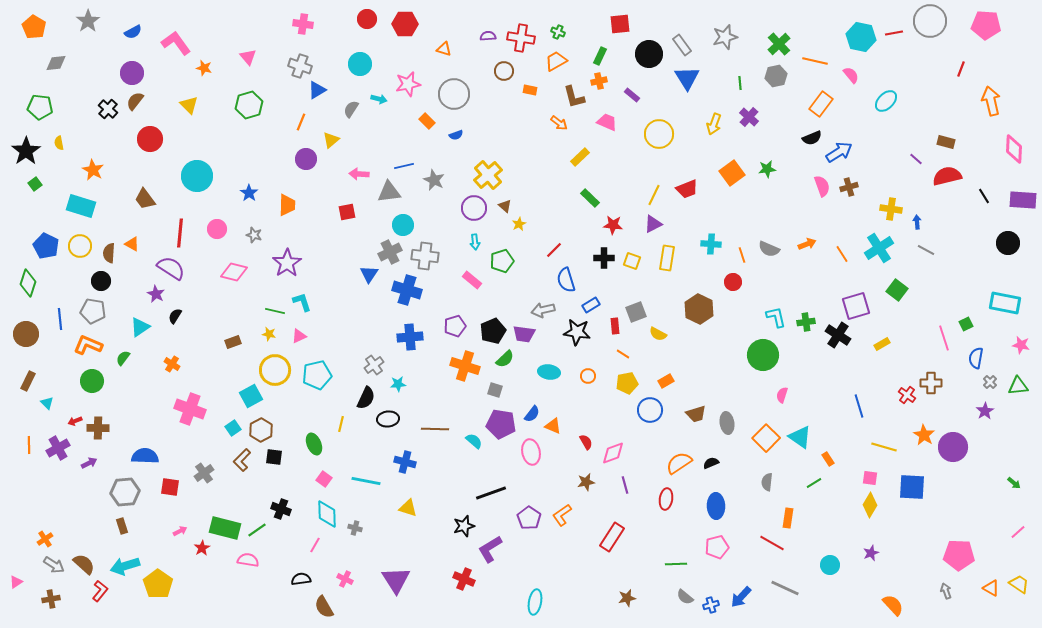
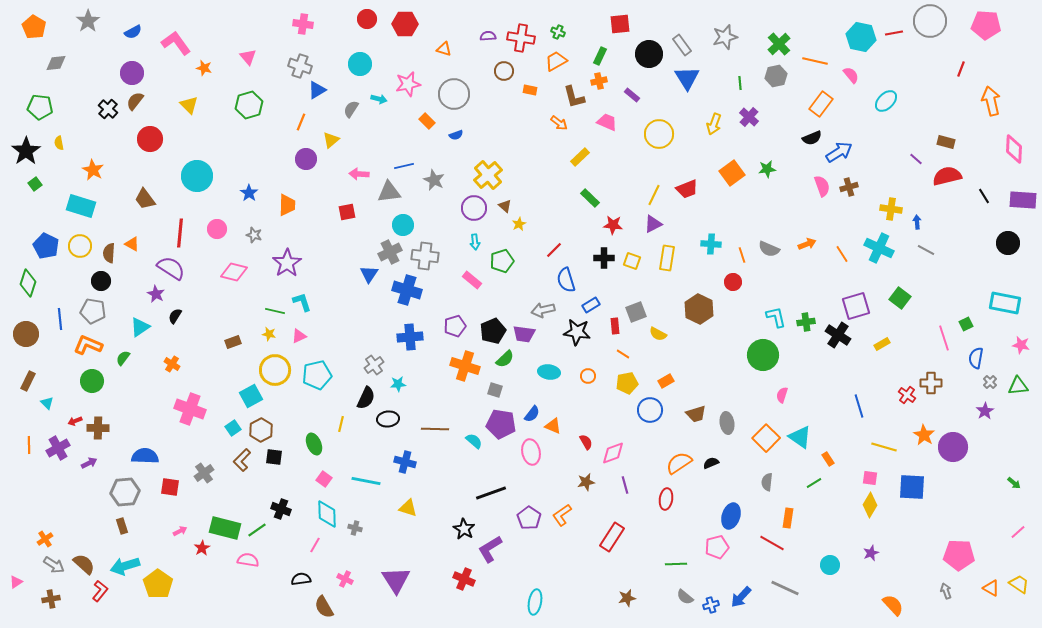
cyan cross at (879, 248): rotated 32 degrees counterclockwise
green square at (897, 290): moved 3 px right, 8 px down
blue ellipse at (716, 506): moved 15 px right, 10 px down; rotated 20 degrees clockwise
black star at (464, 526): moved 3 px down; rotated 25 degrees counterclockwise
